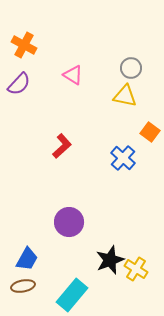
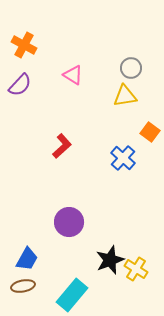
purple semicircle: moved 1 px right, 1 px down
yellow triangle: rotated 20 degrees counterclockwise
